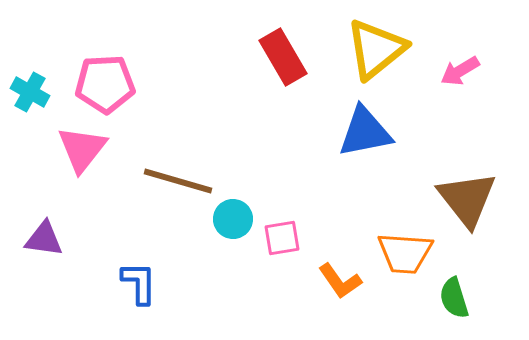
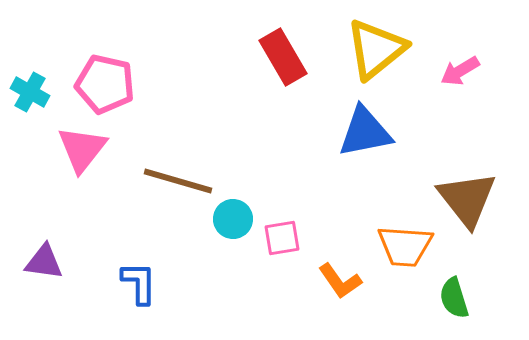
pink pentagon: rotated 16 degrees clockwise
purple triangle: moved 23 px down
orange trapezoid: moved 7 px up
